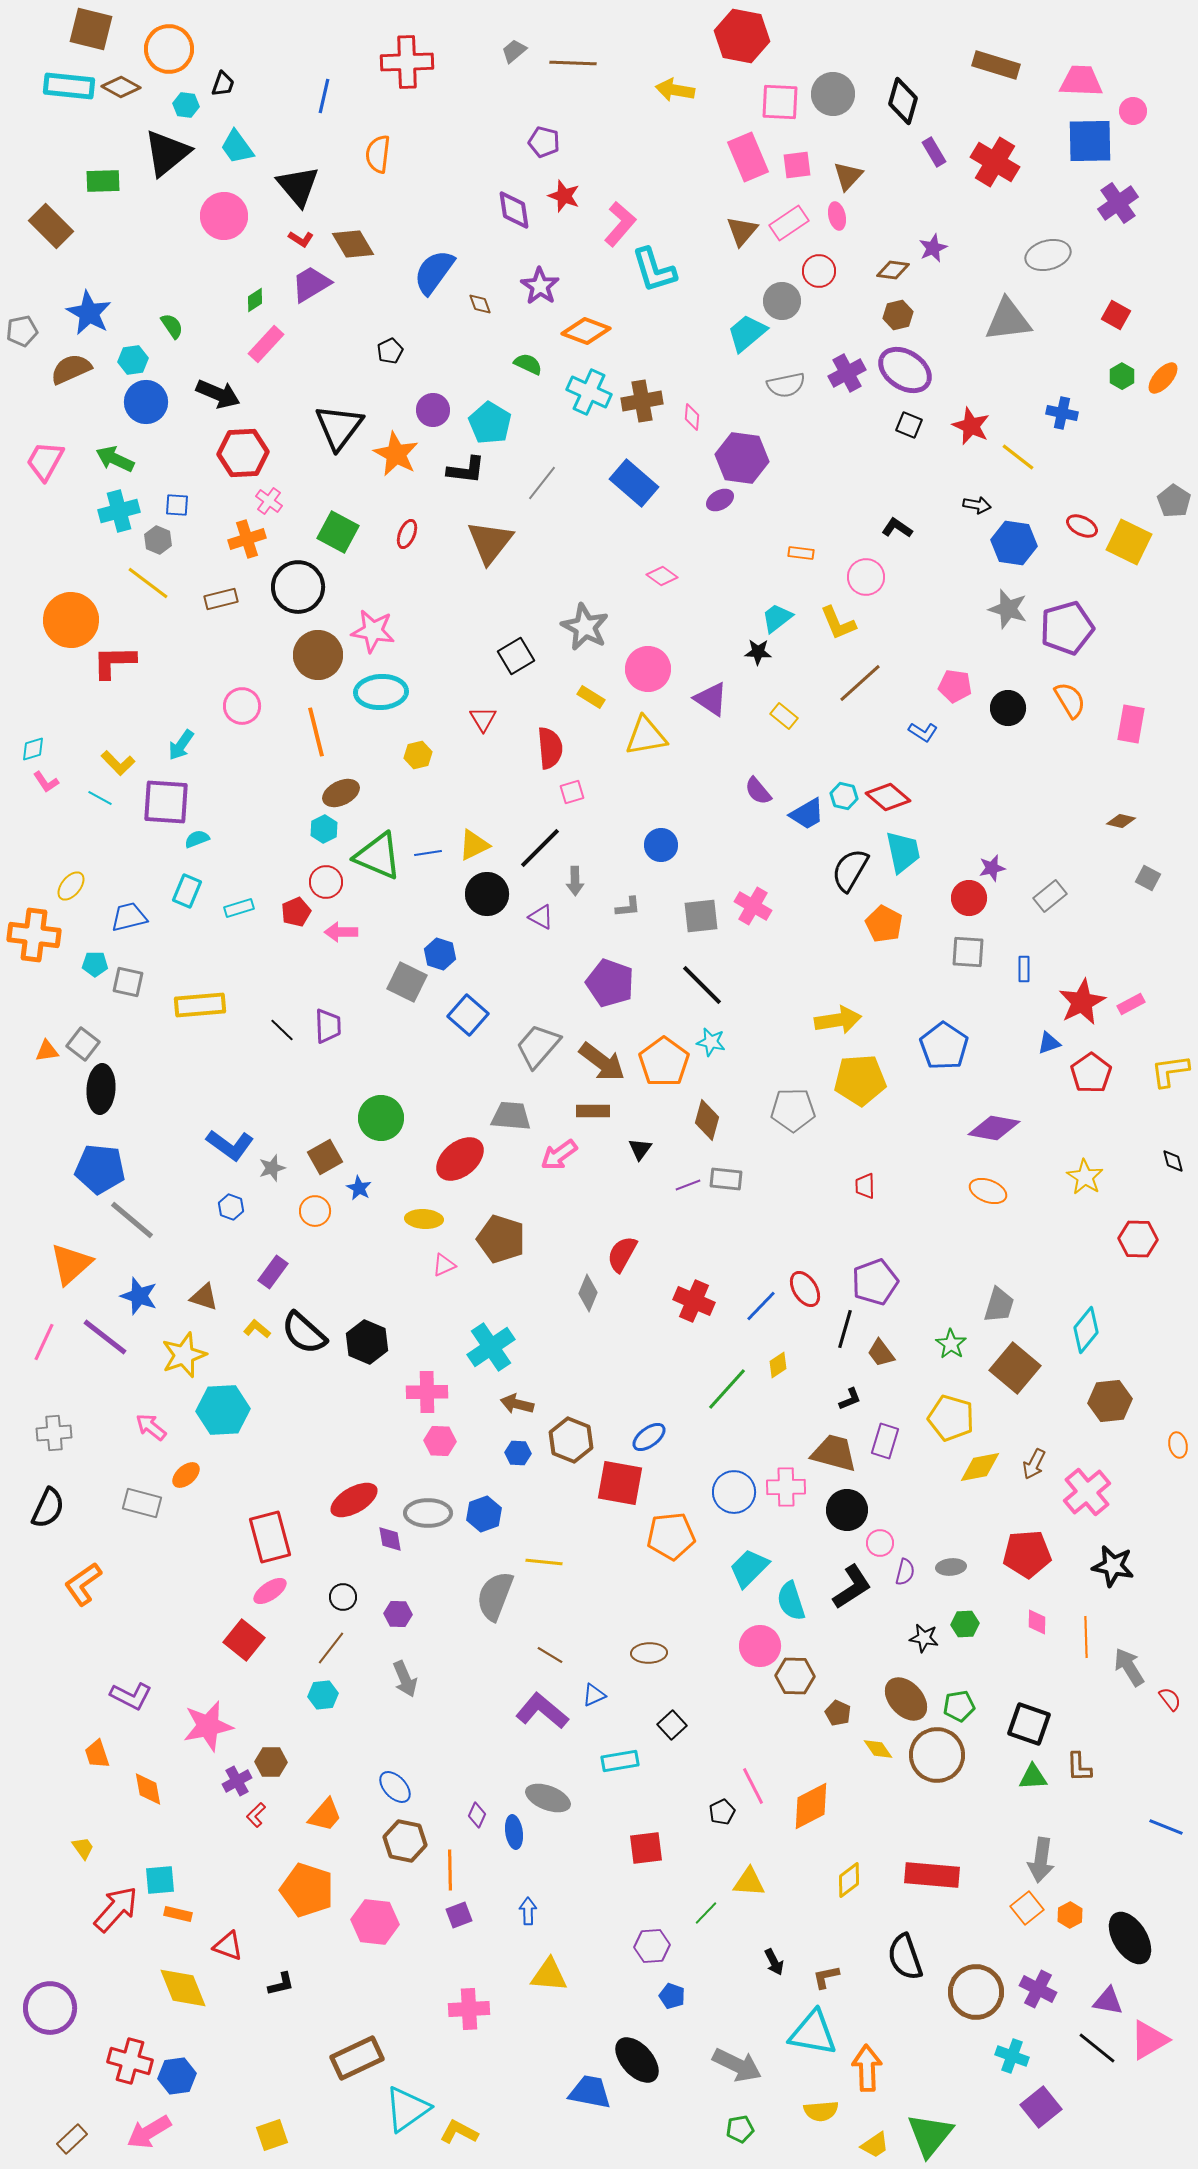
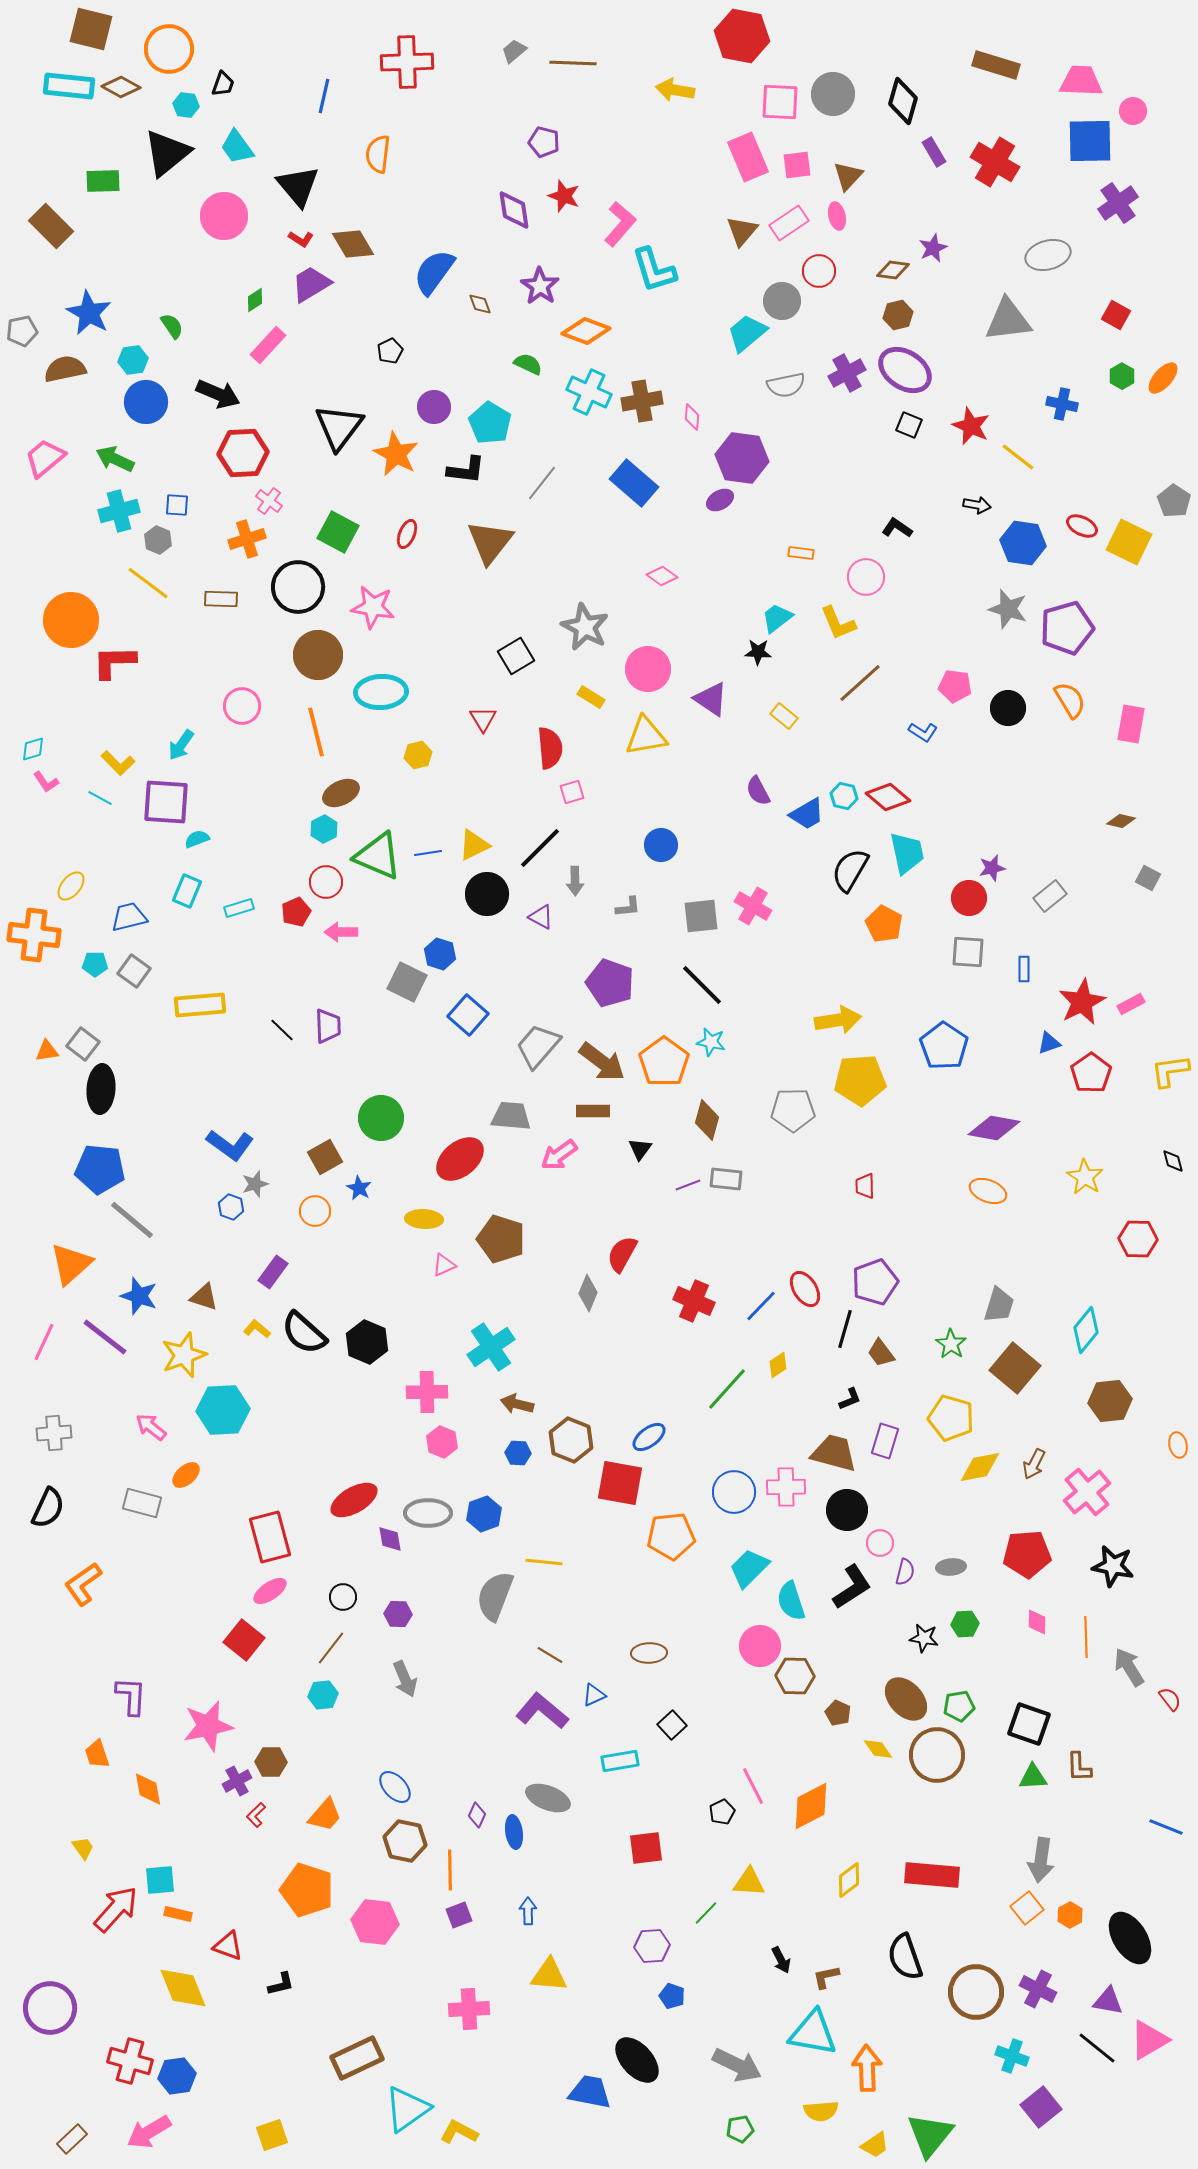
pink rectangle at (266, 344): moved 2 px right, 1 px down
brown semicircle at (71, 369): moved 6 px left; rotated 12 degrees clockwise
purple circle at (433, 410): moved 1 px right, 3 px up
blue cross at (1062, 413): moved 9 px up
pink trapezoid at (45, 461): moved 3 px up; rotated 21 degrees clockwise
blue hexagon at (1014, 543): moved 9 px right
brown rectangle at (221, 599): rotated 16 degrees clockwise
pink star at (373, 631): moved 24 px up
purple semicircle at (758, 791): rotated 12 degrees clockwise
cyan trapezoid at (903, 852): moved 4 px right, 1 px down
gray square at (128, 982): moved 6 px right, 11 px up; rotated 24 degrees clockwise
gray star at (272, 1168): moved 17 px left, 16 px down
pink hexagon at (440, 1441): moved 2 px right, 1 px down; rotated 20 degrees clockwise
purple L-shape at (131, 1696): rotated 114 degrees counterclockwise
black arrow at (774, 1962): moved 7 px right, 2 px up
